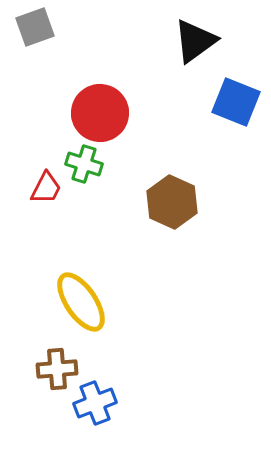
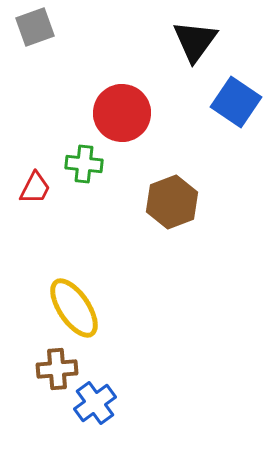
black triangle: rotated 18 degrees counterclockwise
blue square: rotated 12 degrees clockwise
red circle: moved 22 px right
green cross: rotated 12 degrees counterclockwise
red trapezoid: moved 11 px left
brown hexagon: rotated 15 degrees clockwise
yellow ellipse: moved 7 px left, 6 px down
blue cross: rotated 15 degrees counterclockwise
